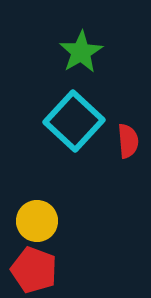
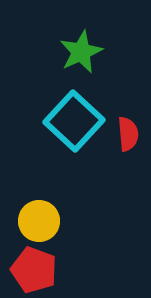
green star: rotated 6 degrees clockwise
red semicircle: moved 7 px up
yellow circle: moved 2 px right
